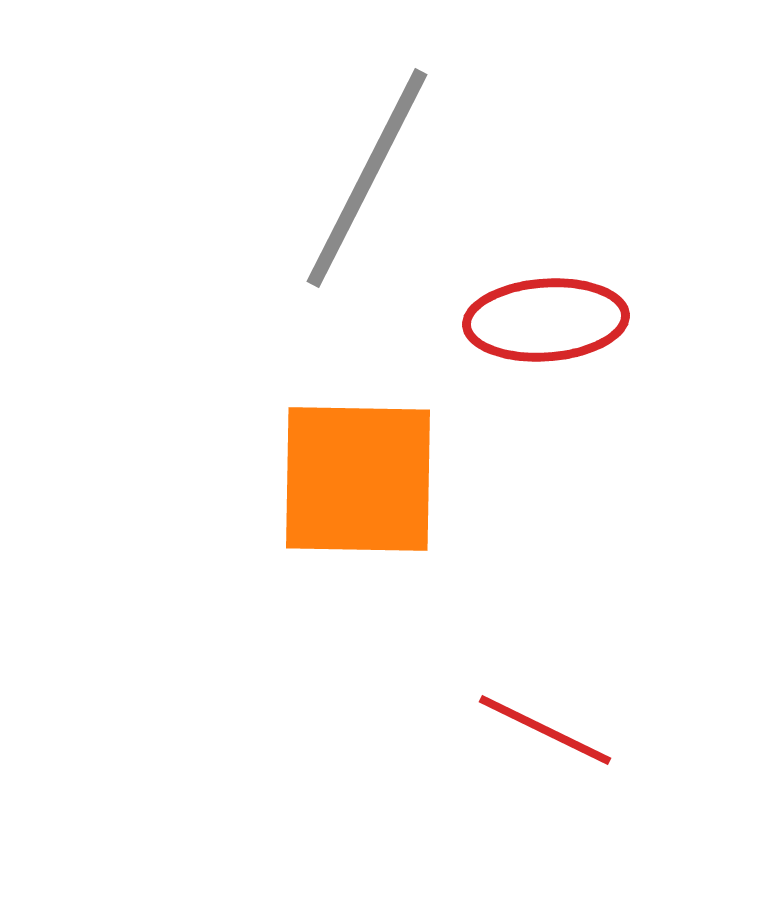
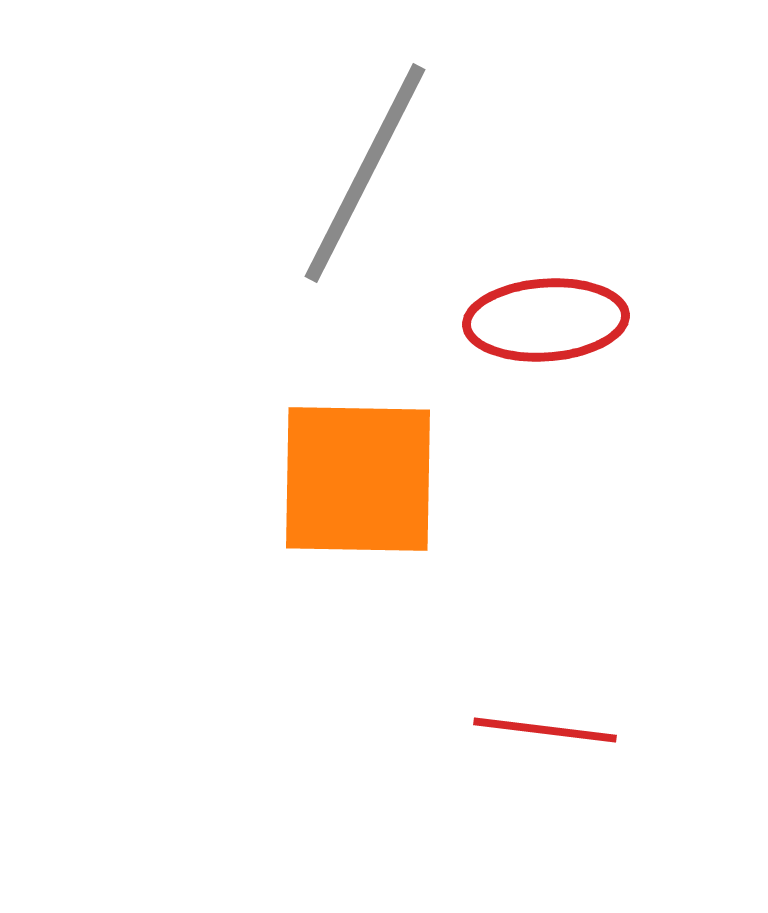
gray line: moved 2 px left, 5 px up
red line: rotated 19 degrees counterclockwise
